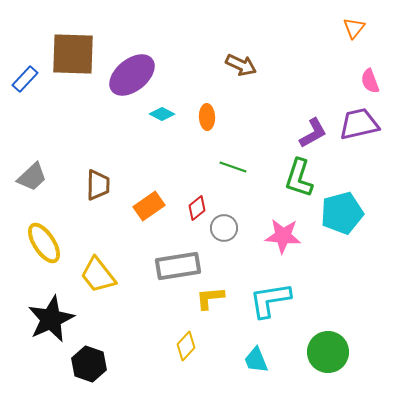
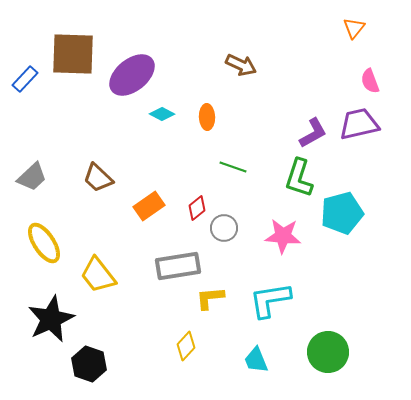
brown trapezoid: moved 7 px up; rotated 132 degrees clockwise
